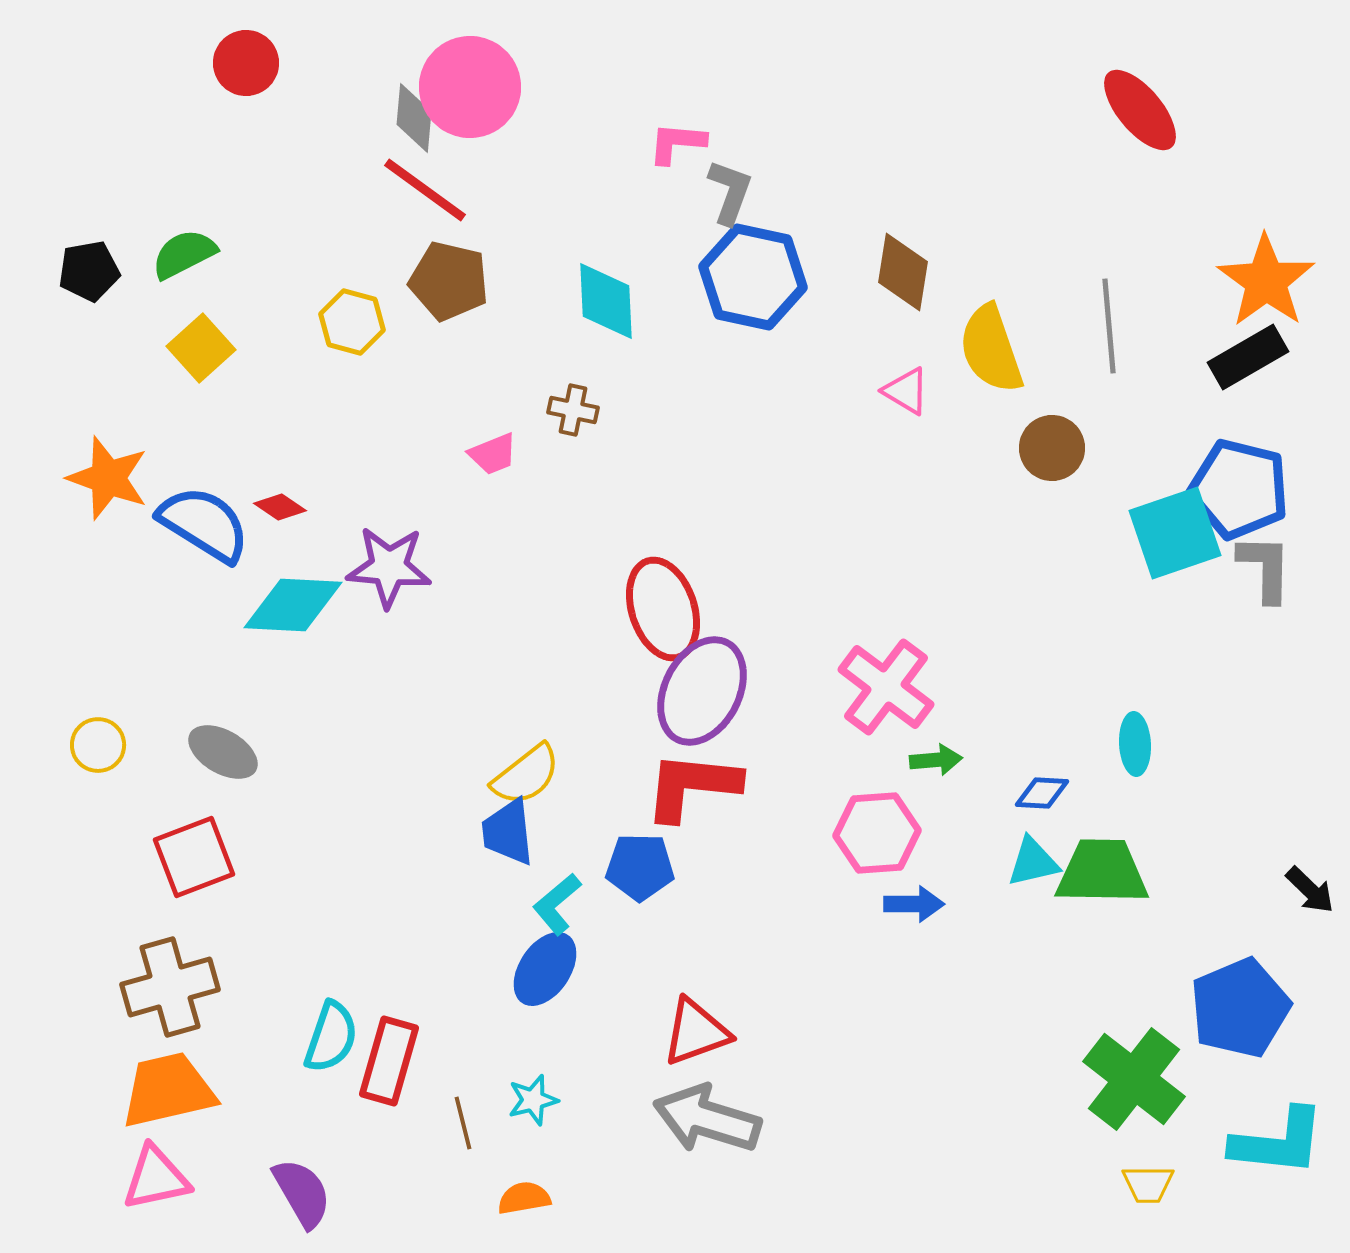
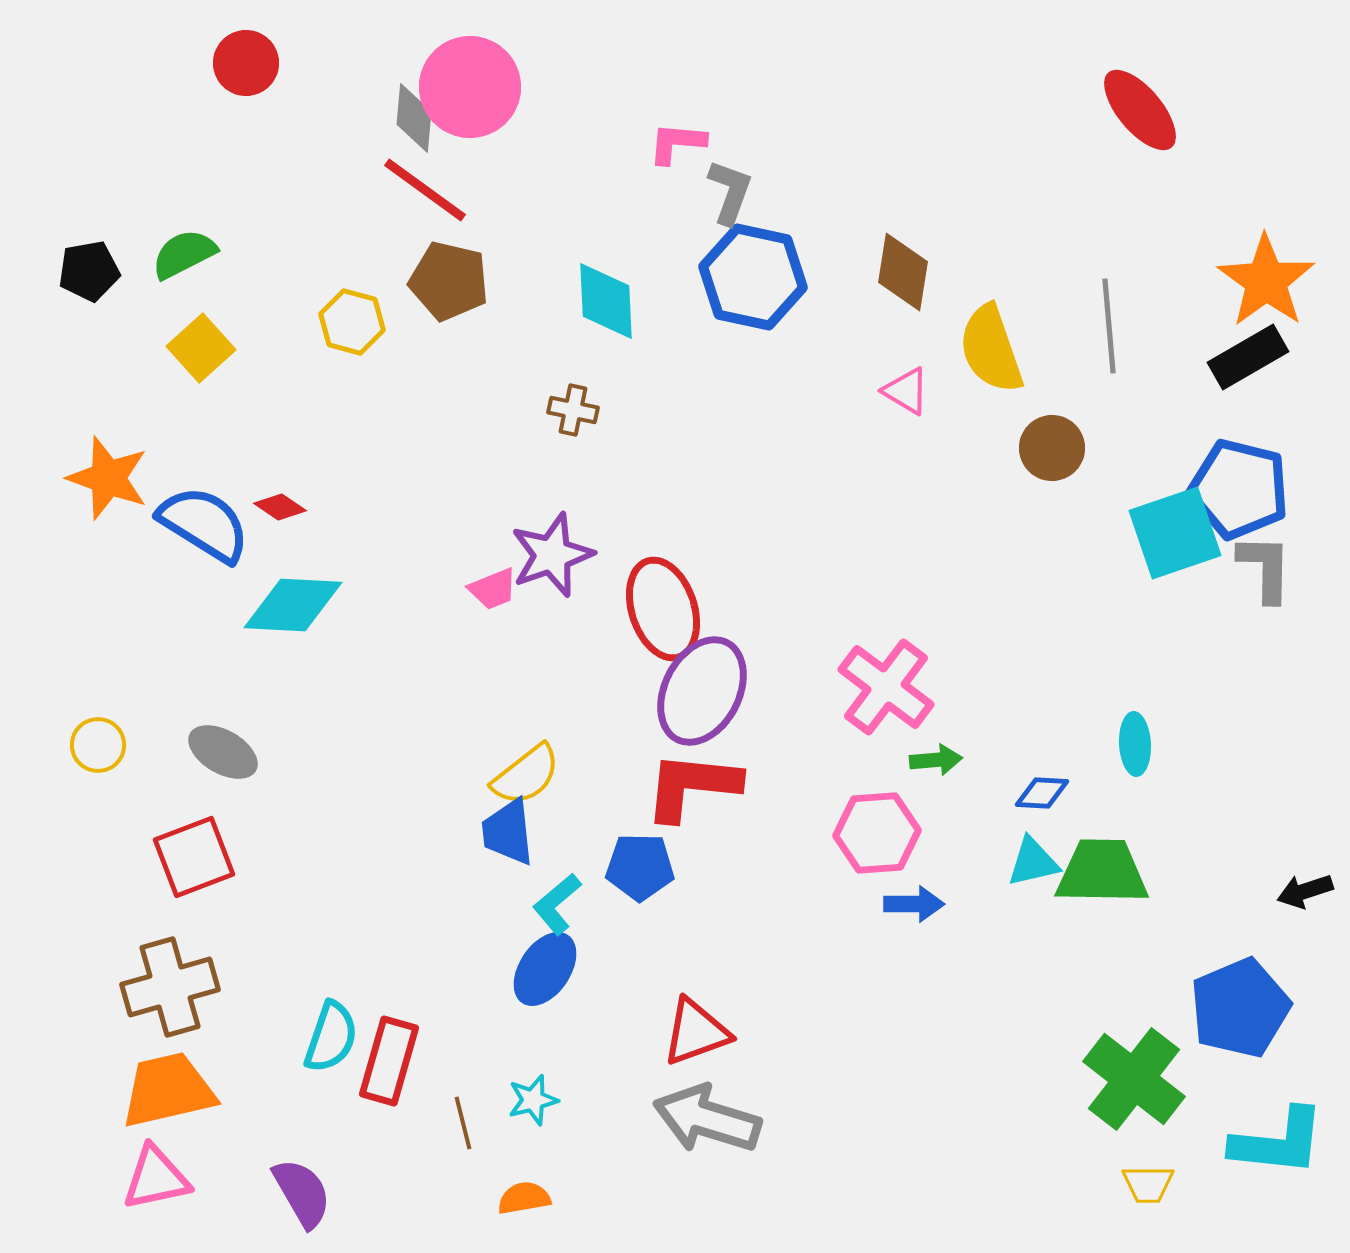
pink trapezoid at (493, 454): moved 135 px down
purple star at (389, 567): moved 163 px right, 12 px up; rotated 24 degrees counterclockwise
black arrow at (1310, 890): moved 5 px left, 1 px down; rotated 118 degrees clockwise
